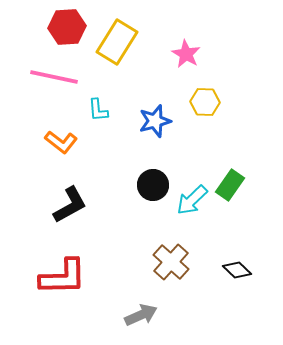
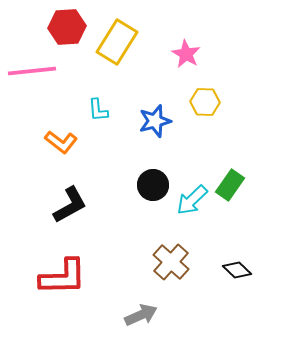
pink line: moved 22 px left, 6 px up; rotated 18 degrees counterclockwise
